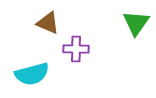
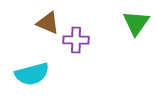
purple cross: moved 9 px up
